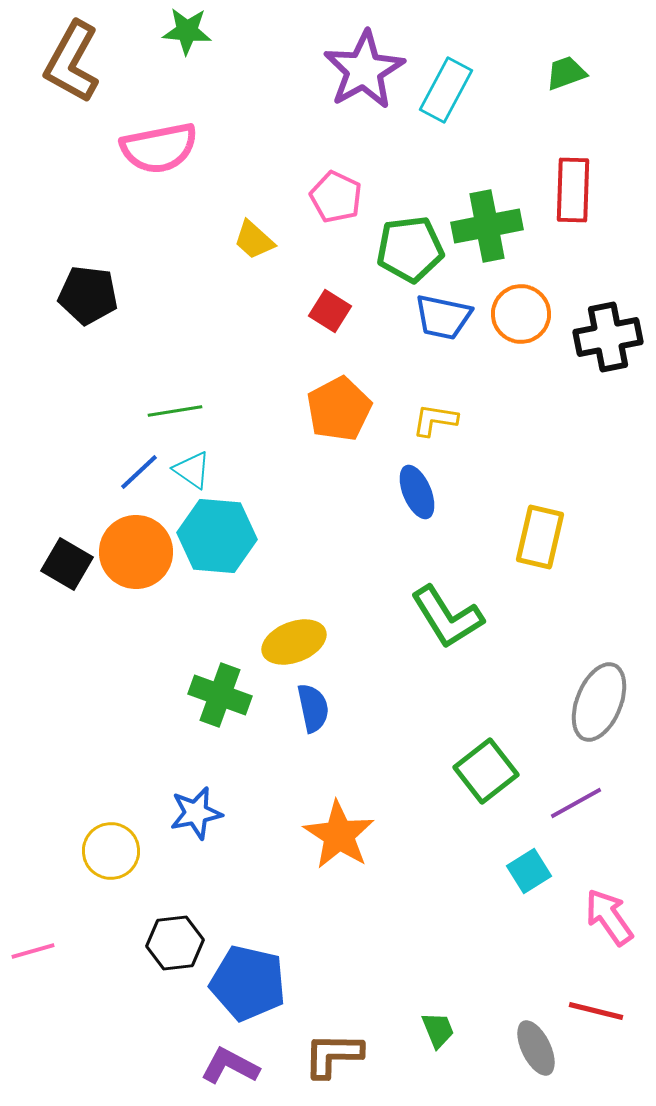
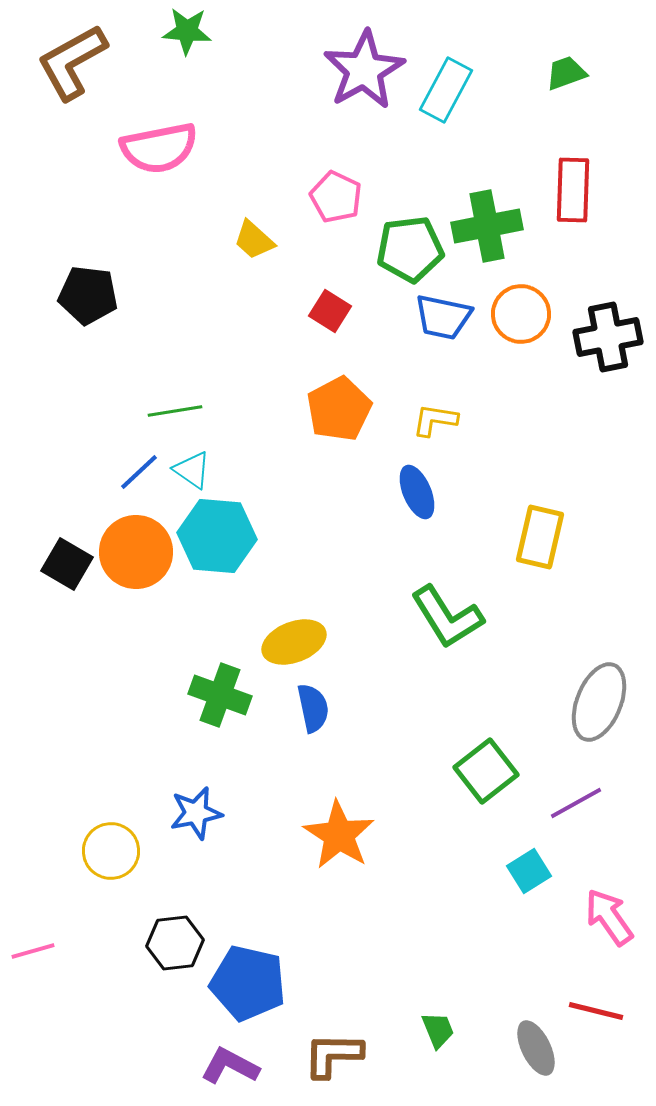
brown L-shape at (72, 62): rotated 32 degrees clockwise
